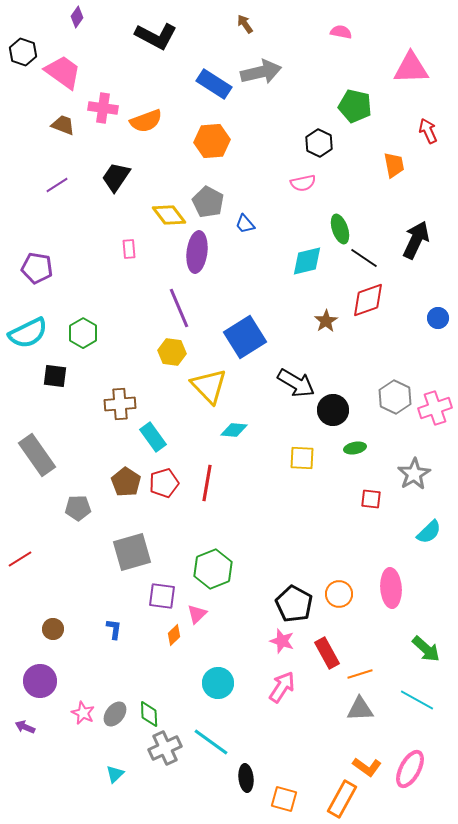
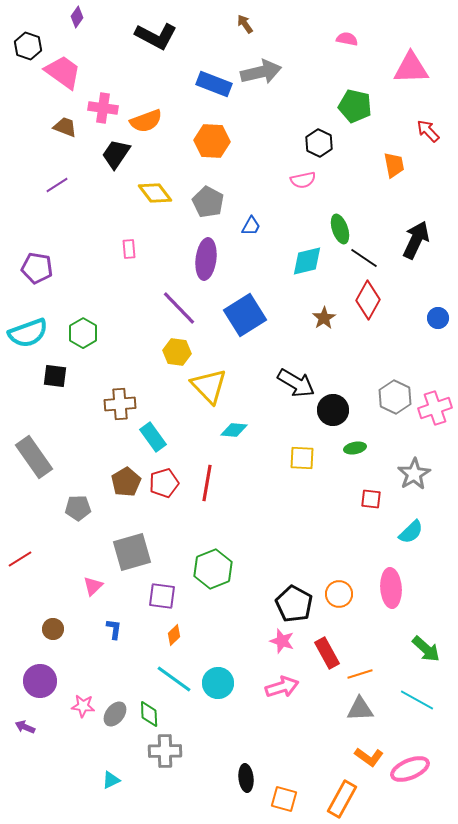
pink semicircle at (341, 32): moved 6 px right, 7 px down
black hexagon at (23, 52): moved 5 px right, 6 px up
blue rectangle at (214, 84): rotated 12 degrees counterclockwise
brown trapezoid at (63, 125): moved 2 px right, 2 px down
red arrow at (428, 131): rotated 20 degrees counterclockwise
orange hexagon at (212, 141): rotated 8 degrees clockwise
black trapezoid at (116, 177): moved 23 px up
pink semicircle at (303, 183): moved 3 px up
yellow diamond at (169, 215): moved 14 px left, 22 px up
blue trapezoid at (245, 224): moved 6 px right, 2 px down; rotated 110 degrees counterclockwise
purple ellipse at (197, 252): moved 9 px right, 7 px down
red diamond at (368, 300): rotated 42 degrees counterclockwise
purple line at (179, 308): rotated 21 degrees counterclockwise
brown star at (326, 321): moved 2 px left, 3 px up
cyan semicircle at (28, 333): rotated 6 degrees clockwise
blue square at (245, 337): moved 22 px up
yellow hexagon at (172, 352): moved 5 px right
gray rectangle at (37, 455): moved 3 px left, 2 px down
brown pentagon at (126, 482): rotated 8 degrees clockwise
cyan semicircle at (429, 532): moved 18 px left
pink triangle at (197, 614): moved 104 px left, 28 px up
pink arrow at (282, 687): rotated 40 degrees clockwise
pink star at (83, 713): moved 7 px up; rotated 20 degrees counterclockwise
cyan line at (211, 742): moved 37 px left, 63 px up
gray cross at (165, 748): moved 3 px down; rotated 24 degrees clockwise
orange L-shape at (367, 767): moved 2 px right, 10 px up
pink ellipse at (410, 769): rotated 39 degrees clockwise
cyan triangle at (115, 774): moved 4 px left, 6 px down; rotated 18 degrees clockwise
